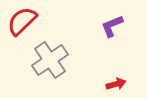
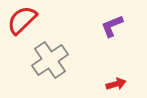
red semicircle: moved 1 px up
